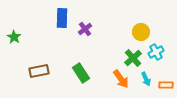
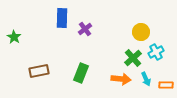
green rectangle: rotated 54 degrees clockwise
orange arrow: rotated 48 degrees counterclockwise
